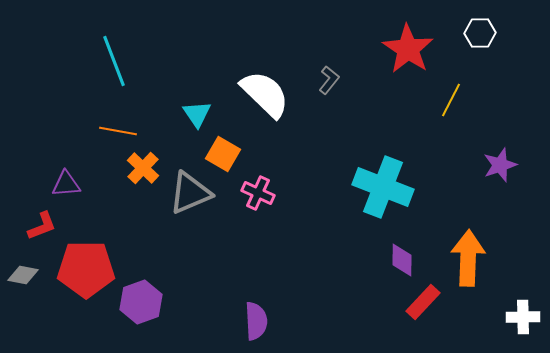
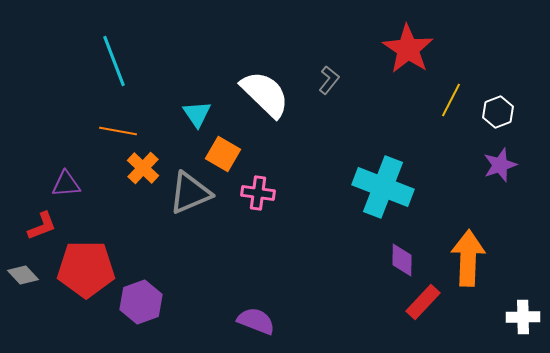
white hexagon: moved 18 px right, 79 px down; rotated 20 degrees counterclockwise
pink cross: rotated 16 degrees counterclockwise
gray diamond: rotated 36 degrees clockwise
purple semicircle: rotated 66 degrees counterclockwise
